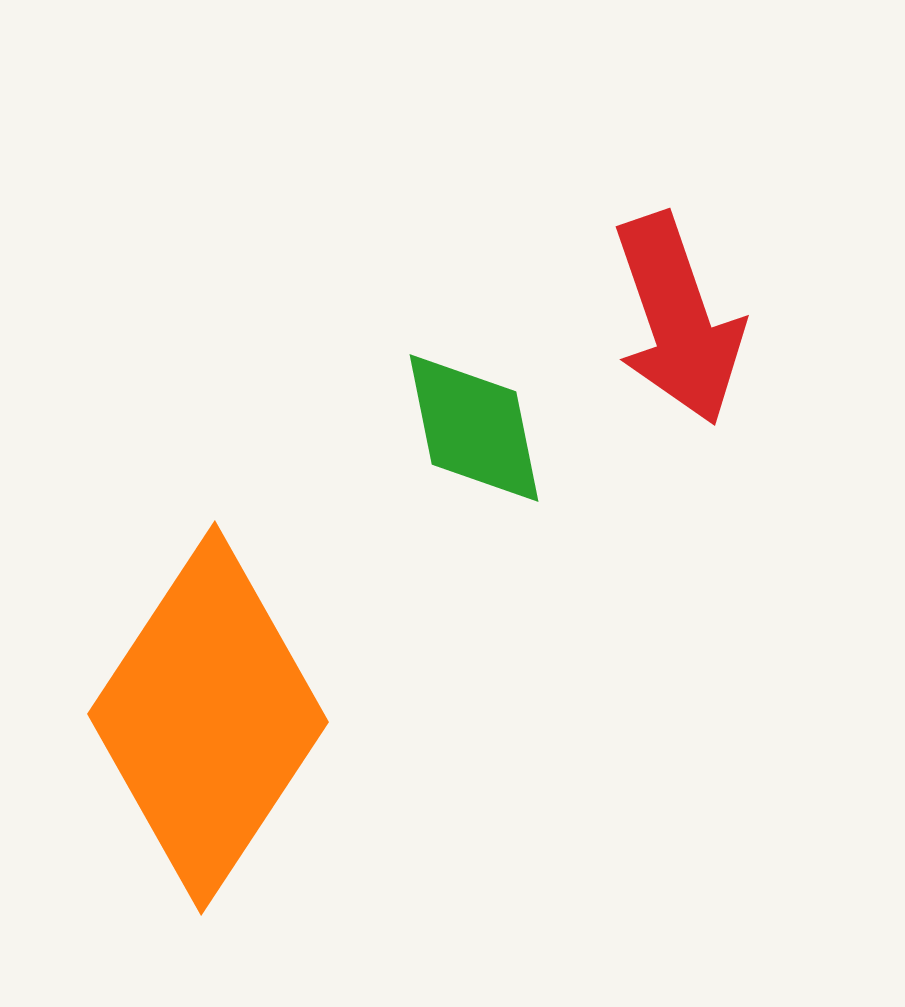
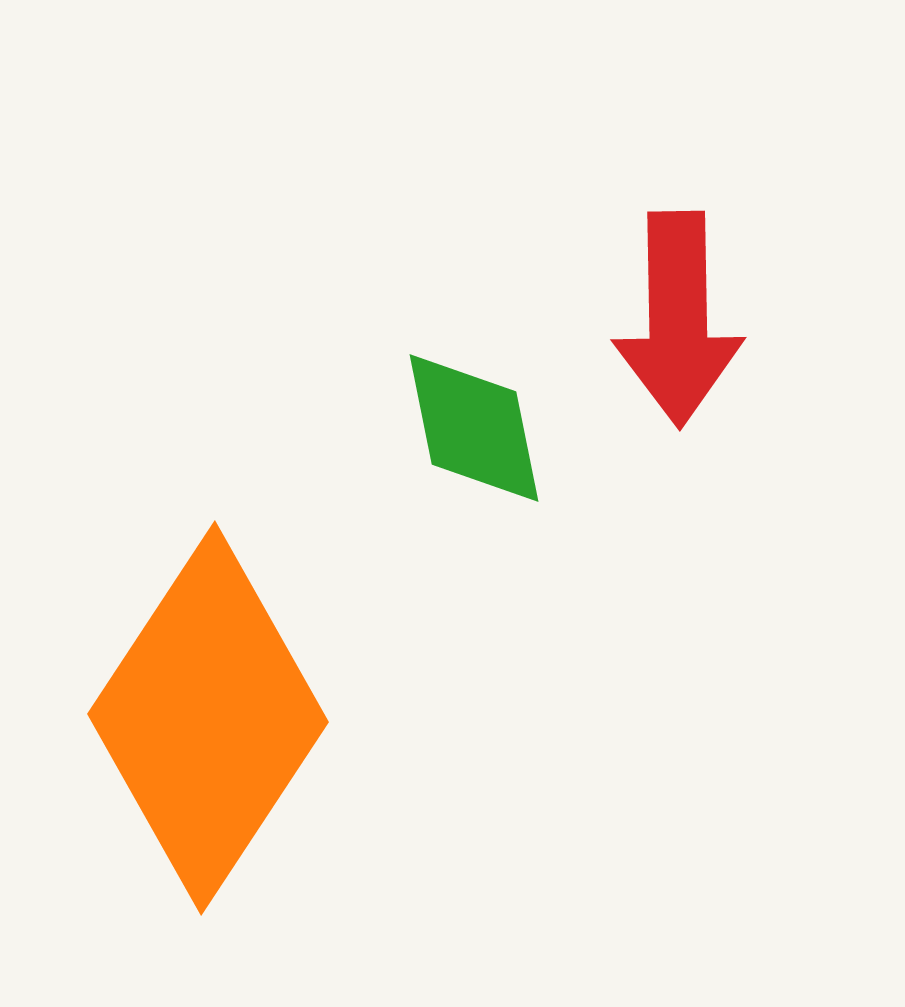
red arrow: rotated 18 degrees clockwise
